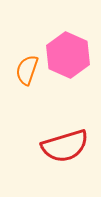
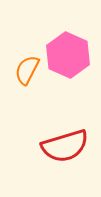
orange semicircle: rotated 8 degrees clockwise
